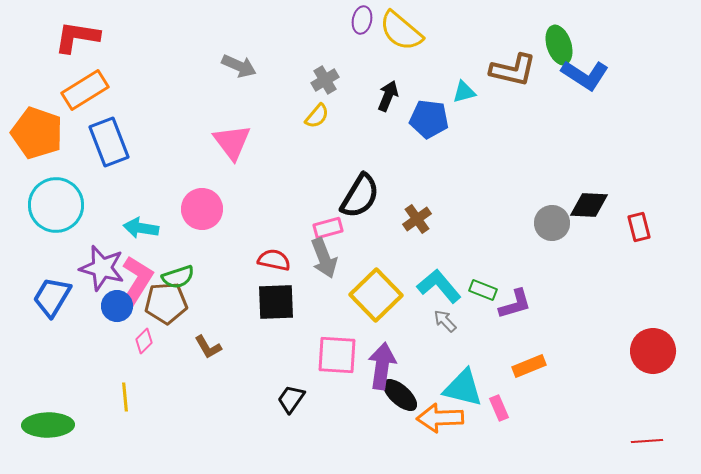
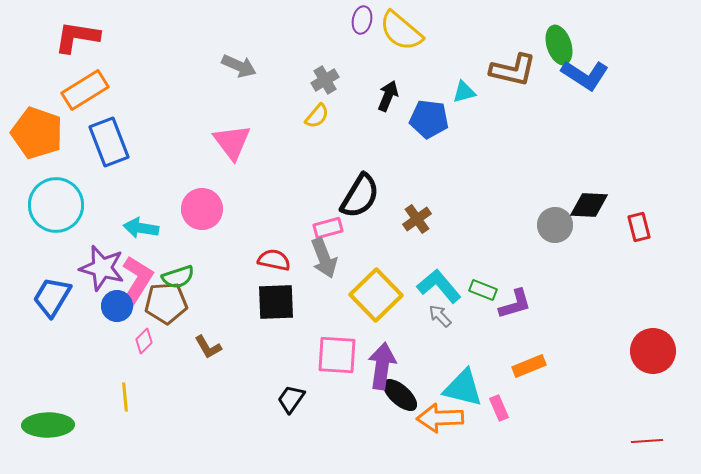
gray circle at (552, 223): moved 3 px right, 2 px down
gray arrow at (445, 321): moved 5 px left, 5 px up
